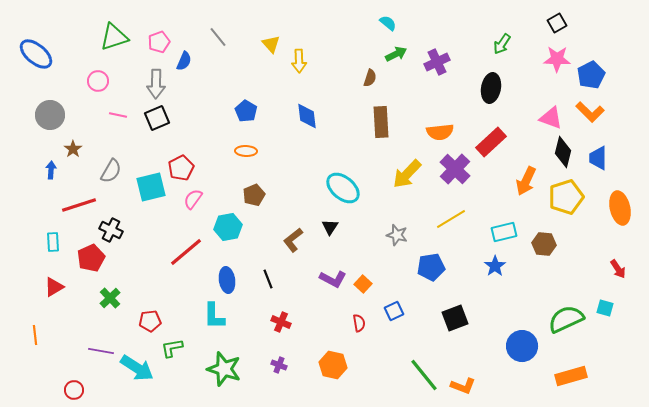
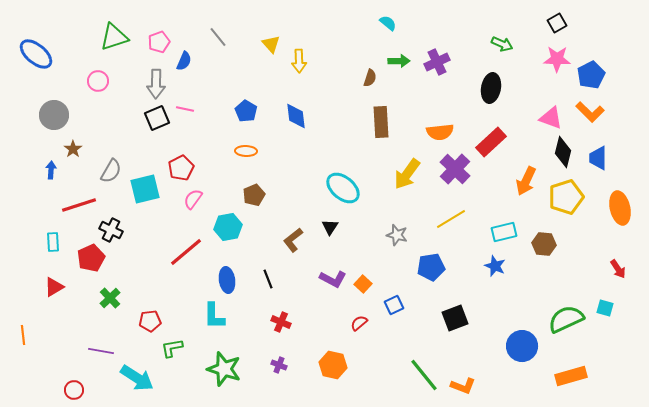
green arrow at (502, 44): rotated 100 degrees counterclockwise
green arrow at (396, 54): moved 3 px right, 7 px down; rotated 25 degrees clockwise
gray circle at (50, 115): moved 4 px right
pink line at (118, 115): moved 67 px right, 6 px up
blue diamond at (307, 116): moved 11 px left
yellow arrow at (407, 174): rotated 8 degrees counterclockwise
cyan square at (151, 187): moved 6 px left, 2 px down
blue star at (495, 266): rotated 15 degrees counterclockwise
blue square at (394, 311): moved 6 px up
red semicircle at (359, 323): rotated 120 degrees counterclockwise
orange line at (35, 335): moved 12 px left
cyan arrow at (137, 368): moved 10 px down
